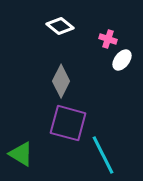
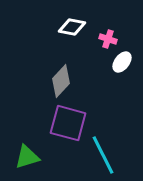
white diamond: moved 12 px right, 1 px down; rotated 28 degrees counterclockwise
white ellipse: moved 2 px down
gray diamond: rotated 16 degrees clockwise
green triangle: moved 6 px right, 3 px down; rotated 48 degrees counterclockwise
